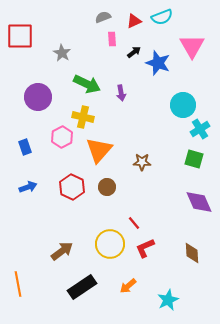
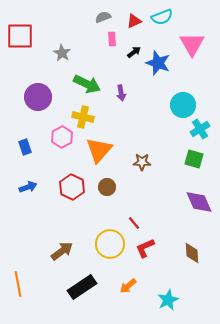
pink triangle: moved 2 px up
